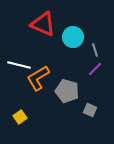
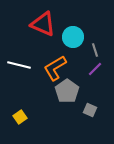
orange L-shape: moved 17 px right, 10 px up
gray pentagon: rotated 20 degrees clockwise
